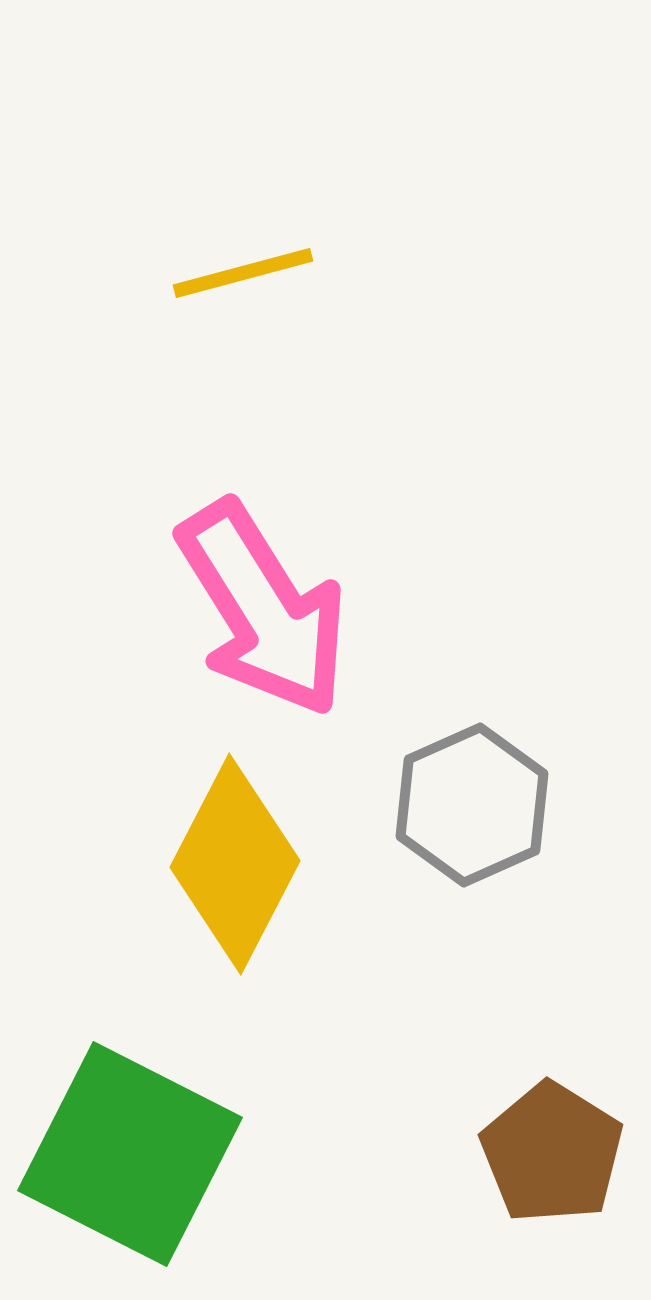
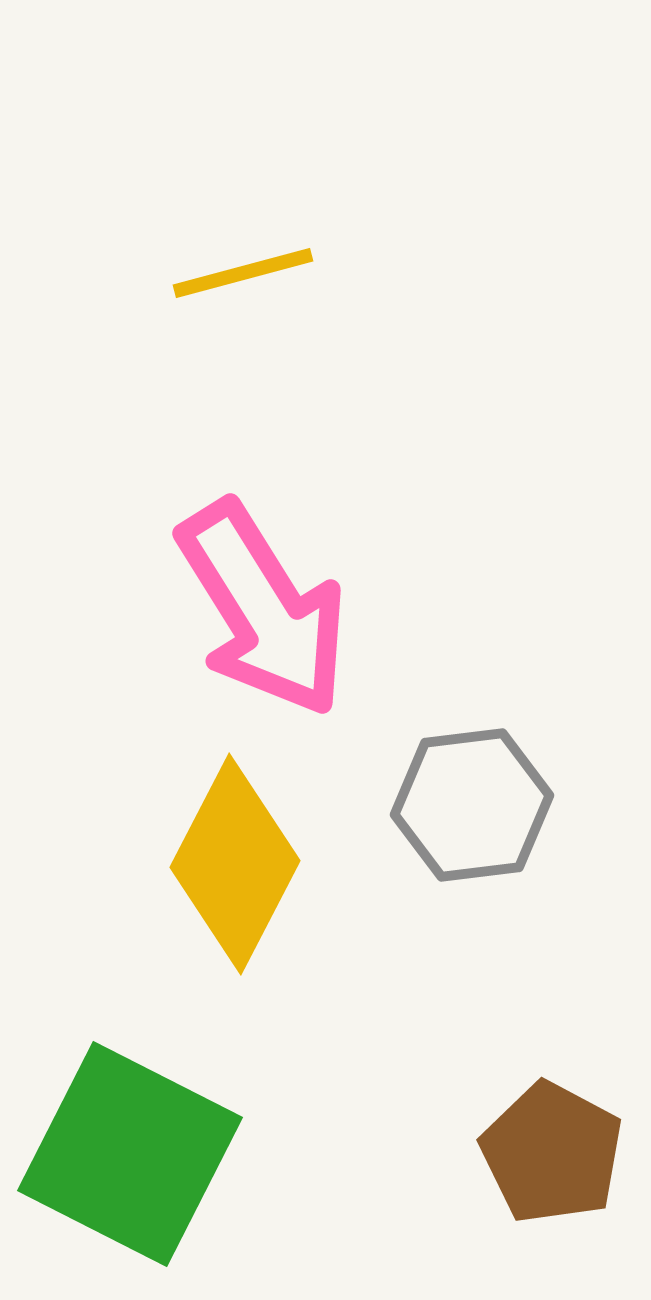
gray hexagon: rotated 17 degrees clockwise
brown pentagon: rotated 4 degrees counterclockwise
